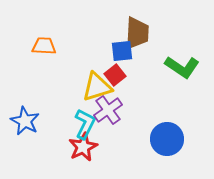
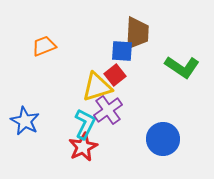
orange trapezoid: rotated 25 degrees counterclockwise
blue square: rotated 10 degrees clockwise
blue circle: moved 4 px left
